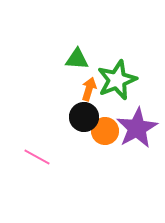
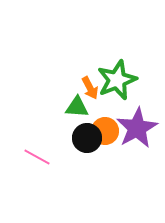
green triangle: moved 48 px down
orange arrow: moved 1 px right, 1 px up; rotated 135 degrees clockwise
black circle: moved 3 px right, 21 px down
